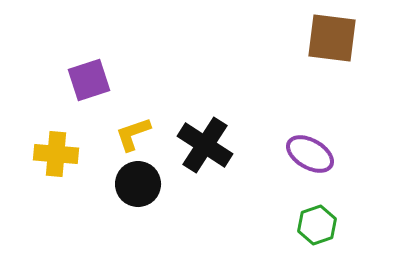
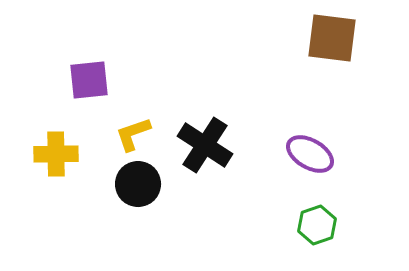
purple square: rotated 12 degrees clockwise
yellow cross: rotated 6 degrees counterclockwise
